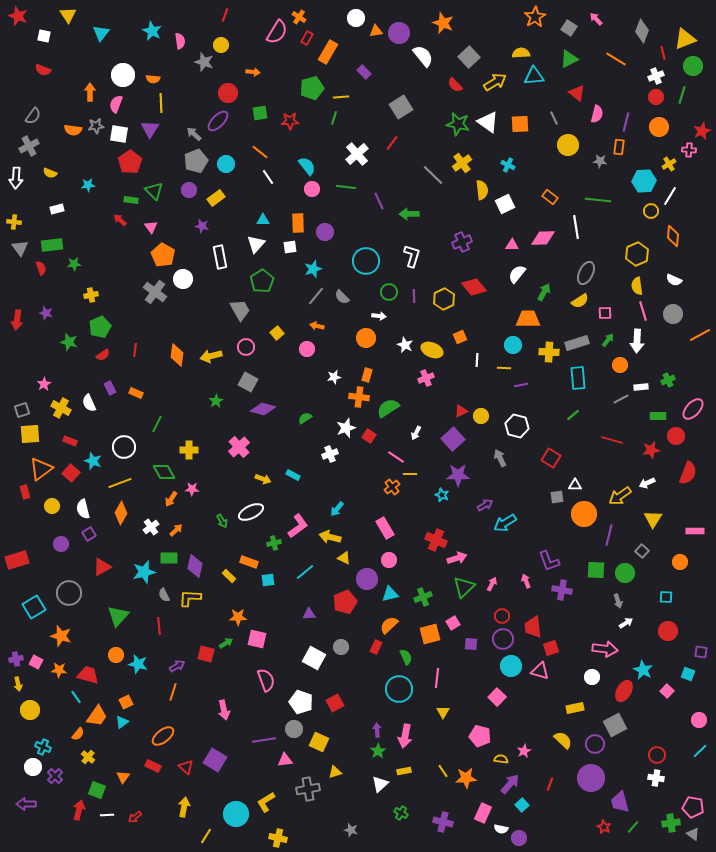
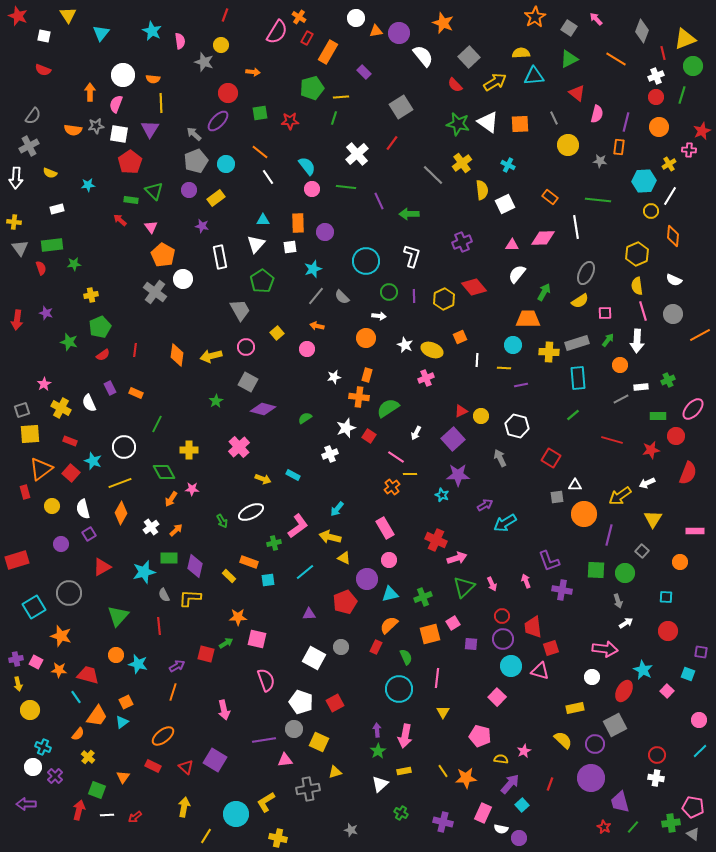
pink arrow at (492, 584): rotated 128 degrees clockwise
